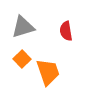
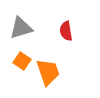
gray triangle: moved 2 px left, 1 px down
orange square: moved 2 px down; rotated 12 degrees counterclockwise
